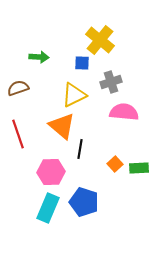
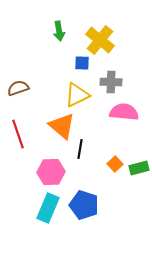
green arrow: moved 20 px right, 26 px up; rotated 78 degrees clockwise
gray cross: rotated 20 degrees clockwise
yellow triangle: moved 3 px right
green rectangle: rotated 12 degrees counterclockwise
blue pentagon: moved 3 px down
